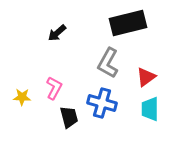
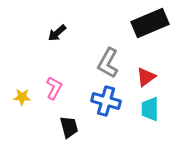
black rectangle: moved 22 px right; rotated 9 degrees counterclockwise
blue cross: moved 4 px right, 2 px up
black trapezoid: moved 10 px down
